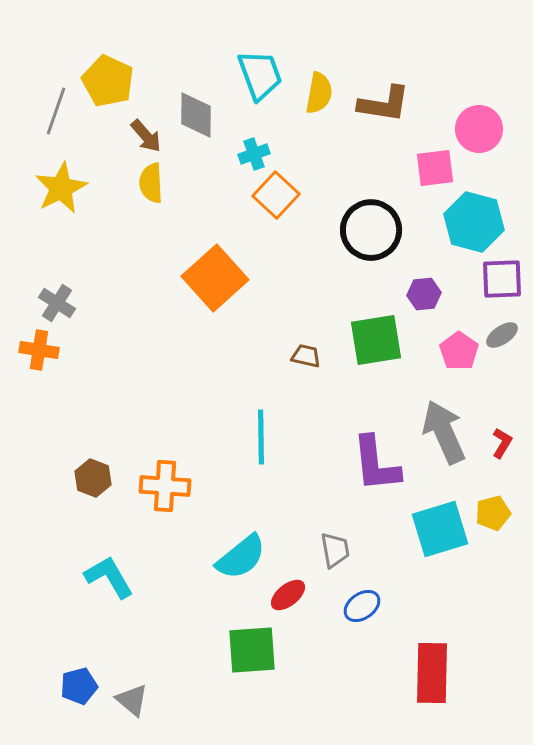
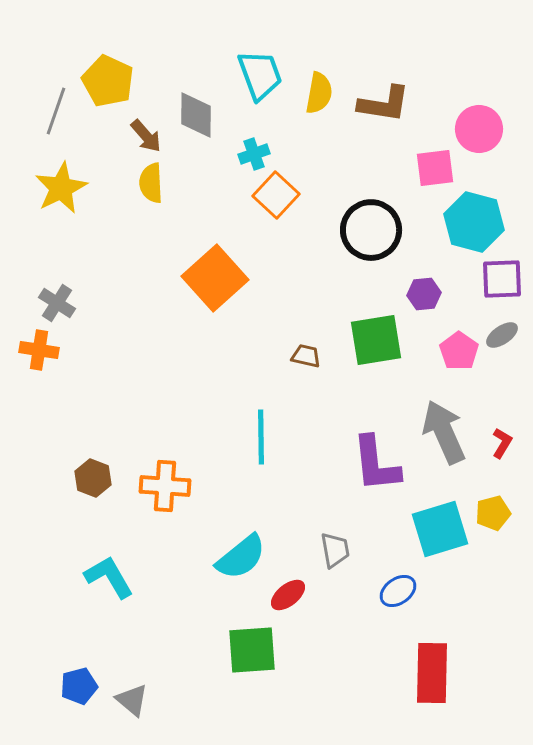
blue ellipse at (362, 606): moved 36 px right, 15 px up
